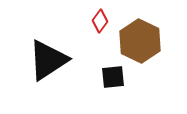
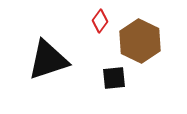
black triangle: rotated 15 degrees clockwise
black square: moved 1 px right, 1 px down
